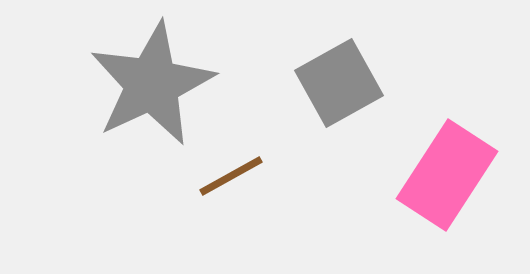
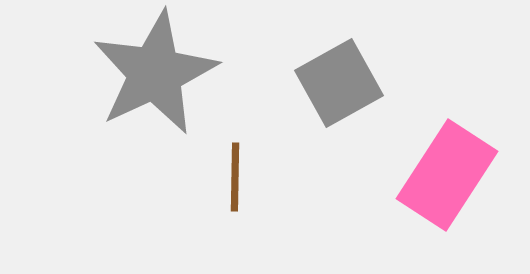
gray star: moved 3 px right, 11 px up
brown line: moved 4 px right, 1 px down; rotated 60 degrees counterclockwise
